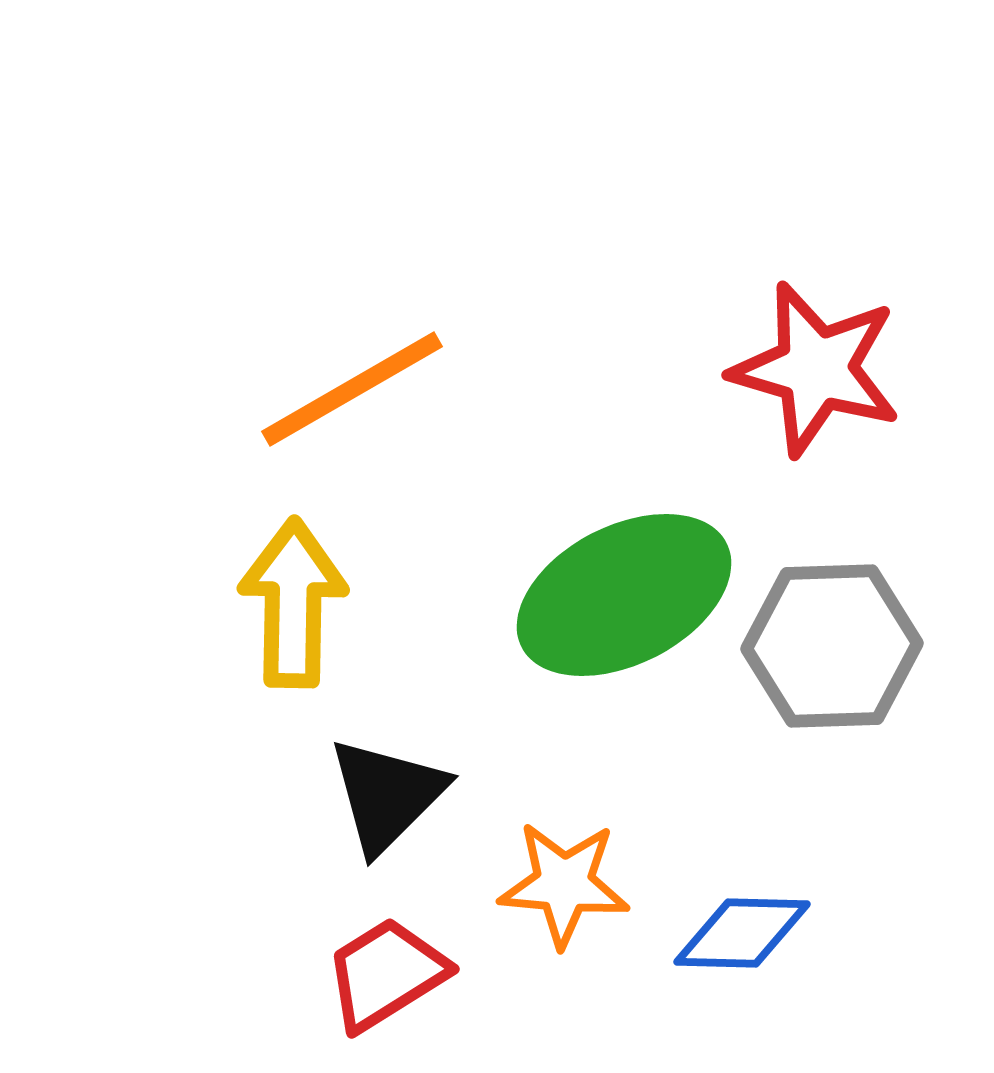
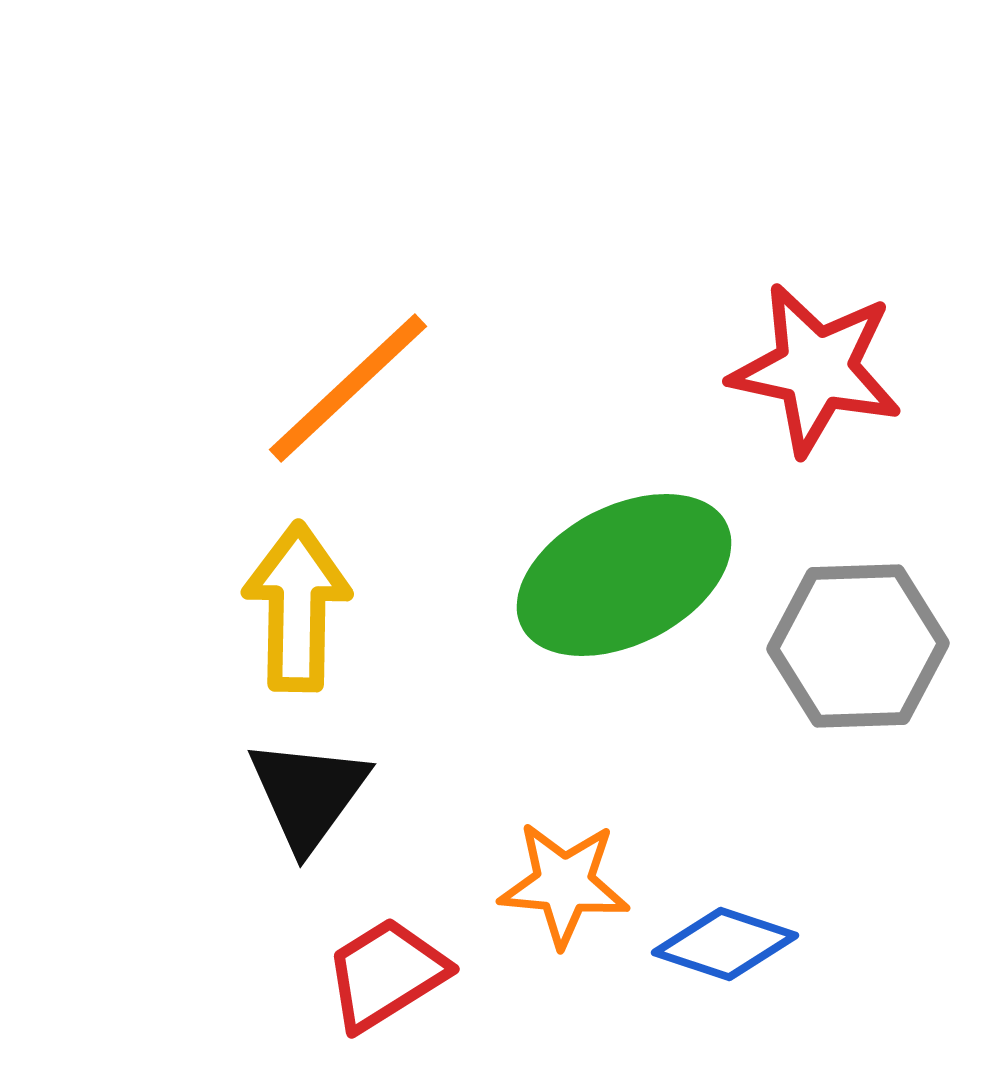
red star: rotated 4 degrees counterclockwise
orange line: moved 4 px left, 1 px up; rotated 13 degrees counterclockwise
green ellipse: moved 20 px up
yellow arrow: moved 4 px right, 4 px down
gray hexagon: moved 26 px right
black triangle: moved 79 px left, 1 px up; rotated 9 degrees counterclockwise
blue diamond: moved 17 px left, 11 px down; rotated 17 degrees clockwise
